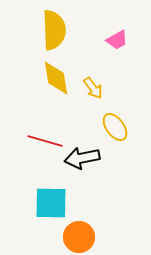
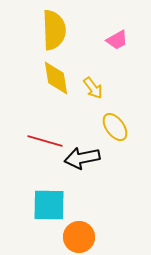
cyan square: moved 2 px left, 2 px down
